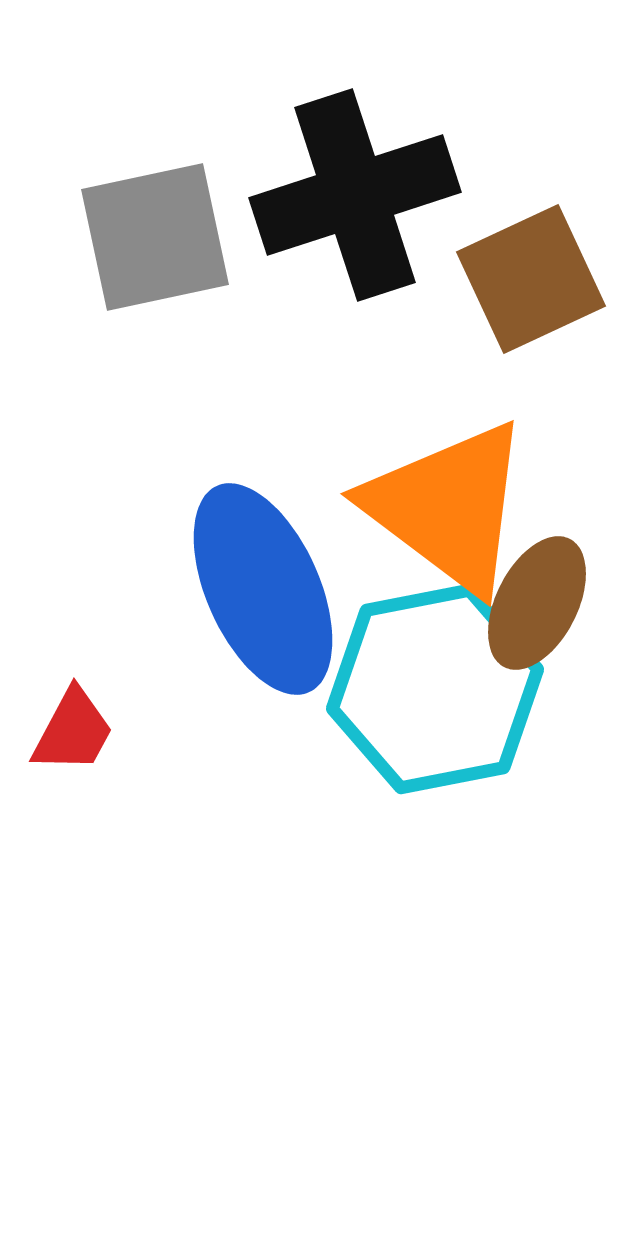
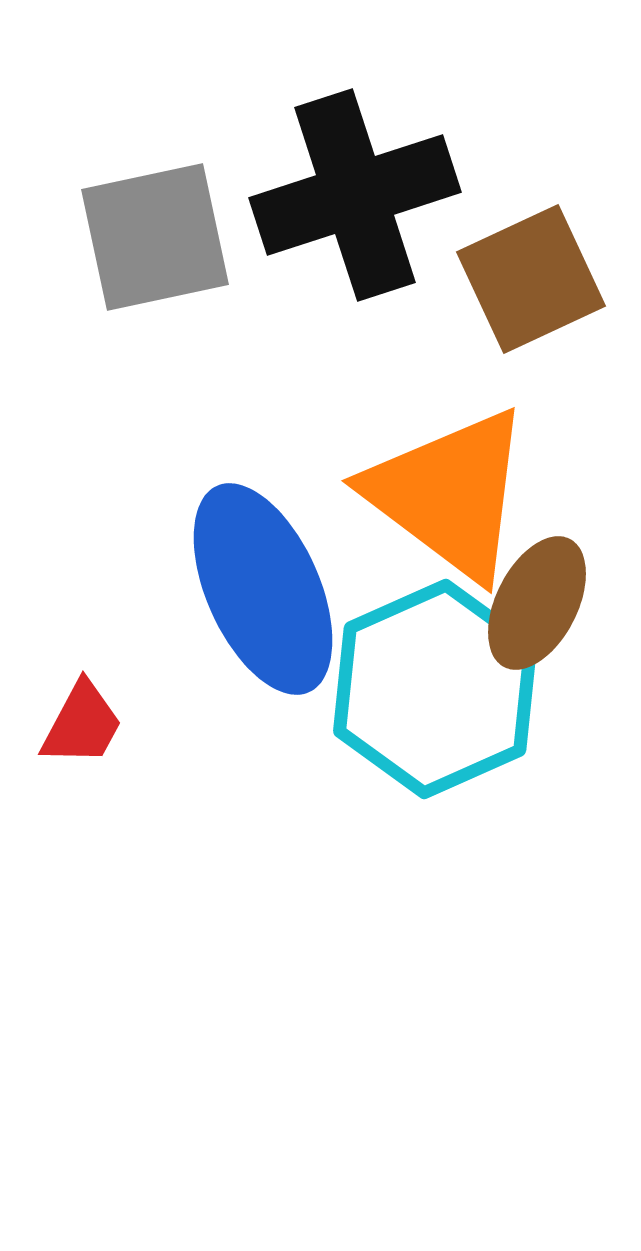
orange triangle: moved 1 px right, 13 px up
cyan hexagon: rotated 13 degrees counterclockwise
red trapezoid: moved 9 px right, 7 px up
